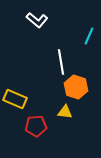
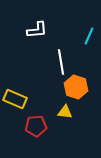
white L-shape: moved 10 px down; rotated 45 degrees counterclockwise
